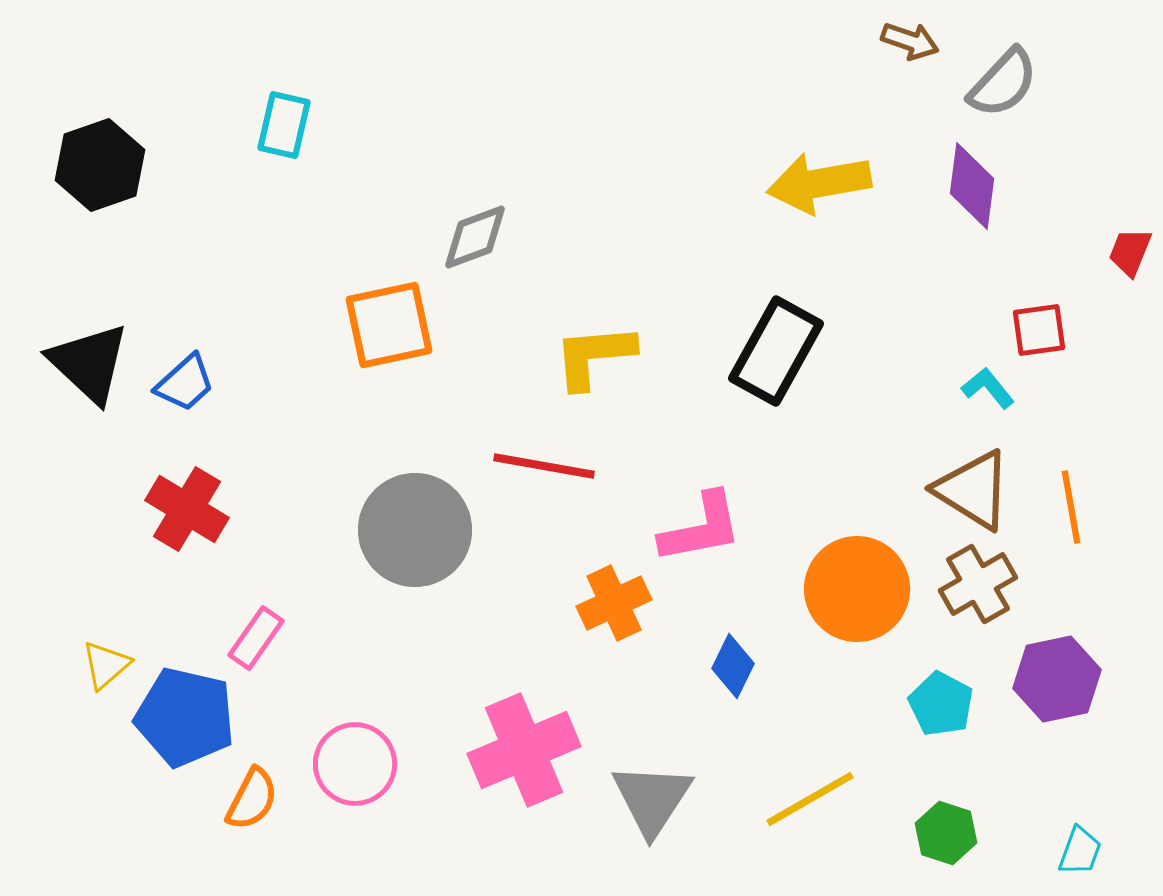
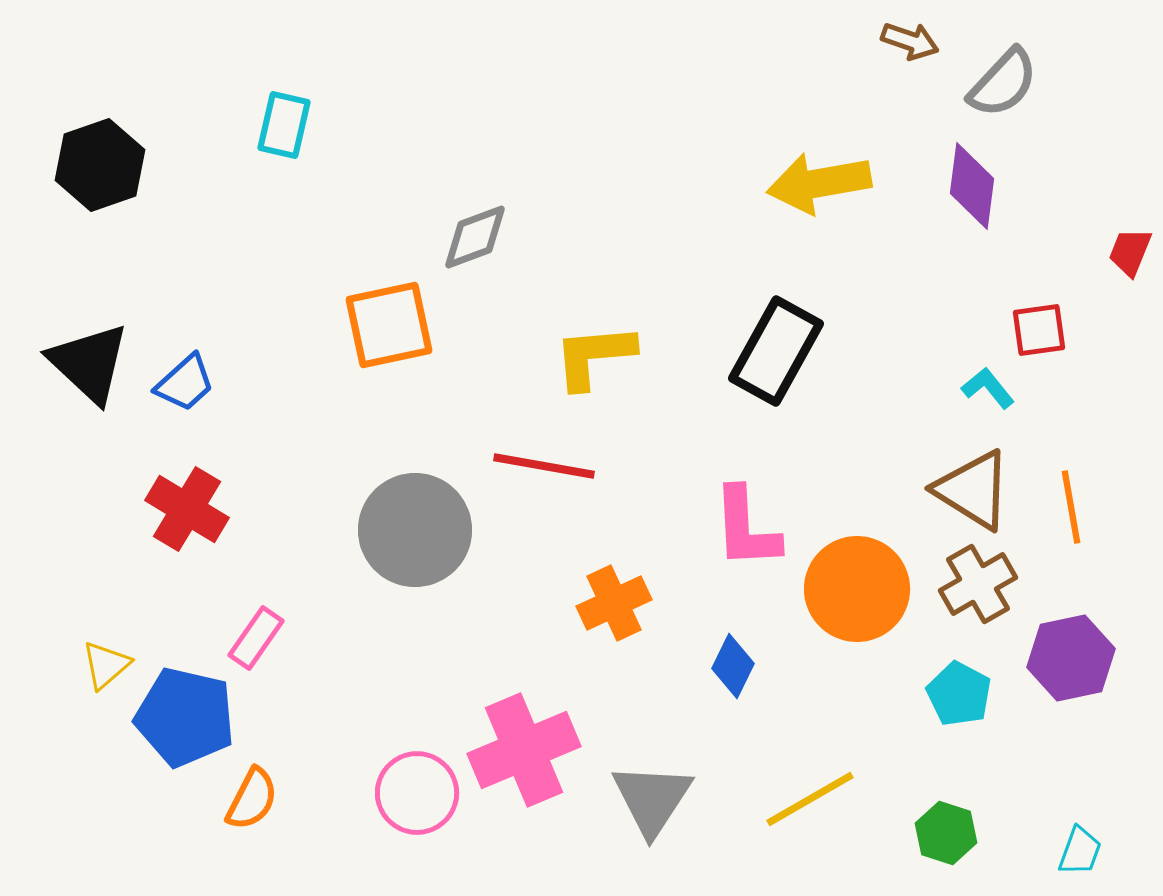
pink L-shape: moved 45 px right; rotated 98 degrees clockwise
purple hexagon: moved 14 px right, 21 px up
cyan pentagon: moved 18 px right, 10 px up
pink circle: moved 62 px right, 29 px down
